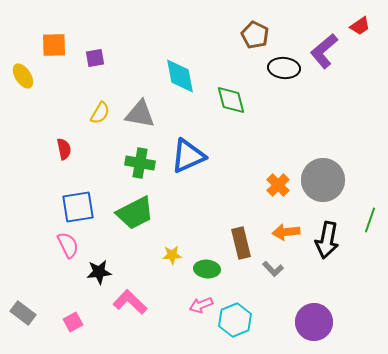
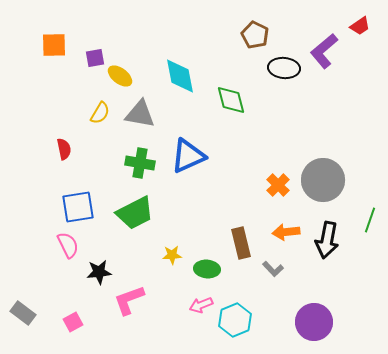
yellow ellipse: moved 97 px right; rotated 20 degrees counterclockwise
pink L-shape: moved 1 px left, 2 px up; rotated 64 degrees counterclockwise
